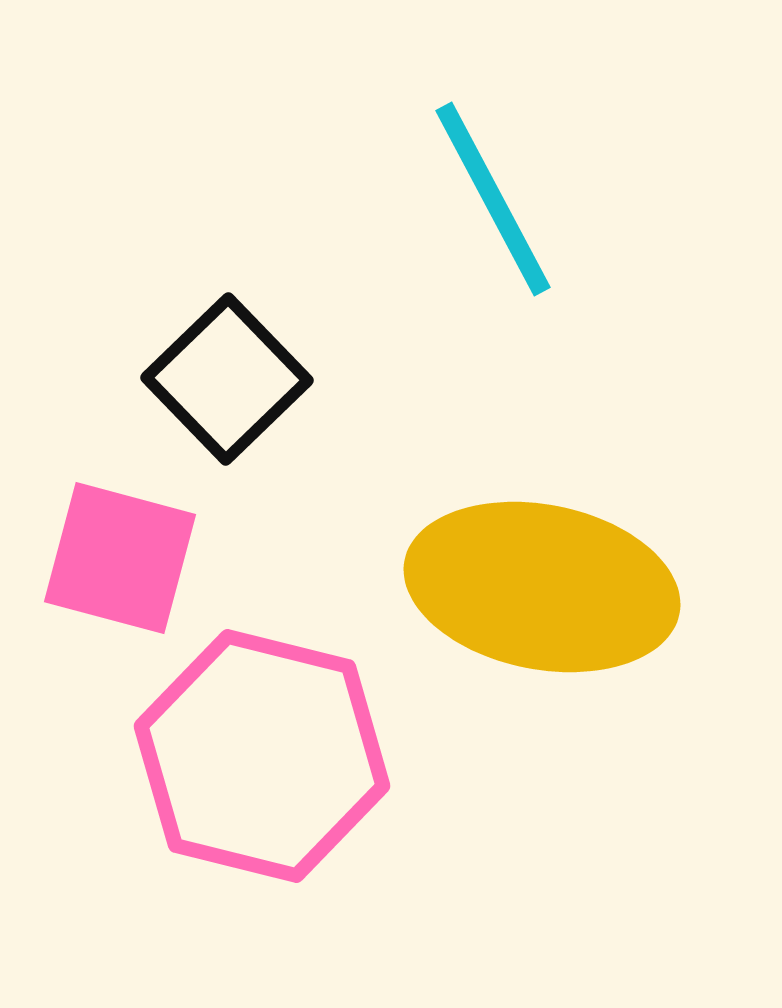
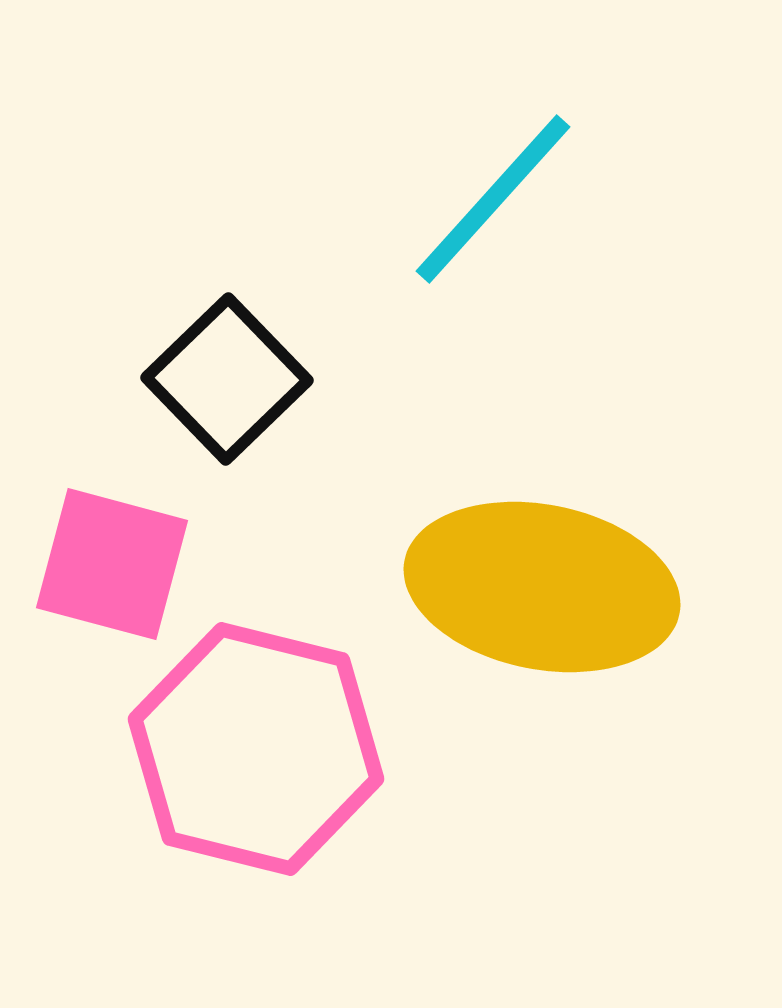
cyan line: rotated 70 degrees clockwise
pink square: moved 8 px left, 6 px down
pink hexagon: moved 6 px left, 7 px up
